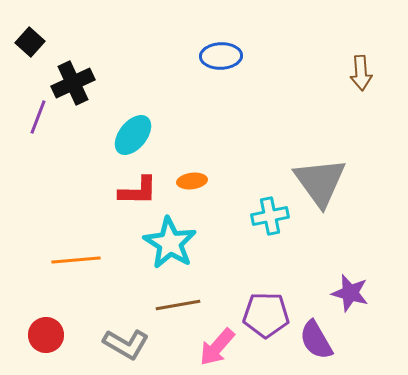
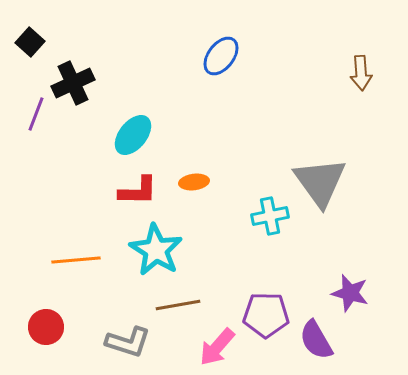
blue ellipse: rotated 51 degrees counterclockwise
purple line: moved 2 px left, 3 px up
orange ellipse: moved 2 px right, 1 px down
cyan star: moved 14 px left, 7 px down
red circle: moved 8 px up
gray L-shape: moved 2 px right, 2 px up; rotated 12 degrees counterclockwise
